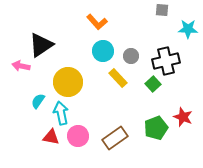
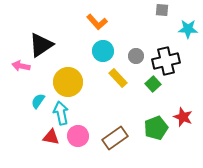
gray circle: moved 5 px right
